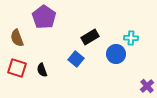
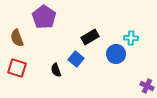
black semicircle: moved 14 px right
purple cross: rotated 24 degrees counterclockwise
